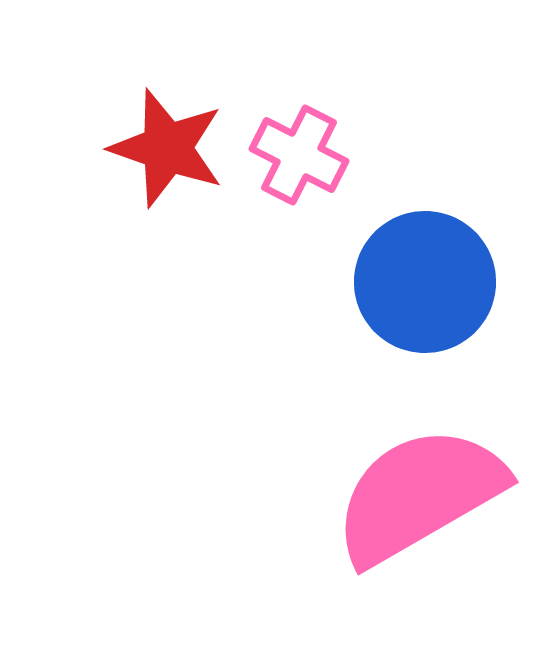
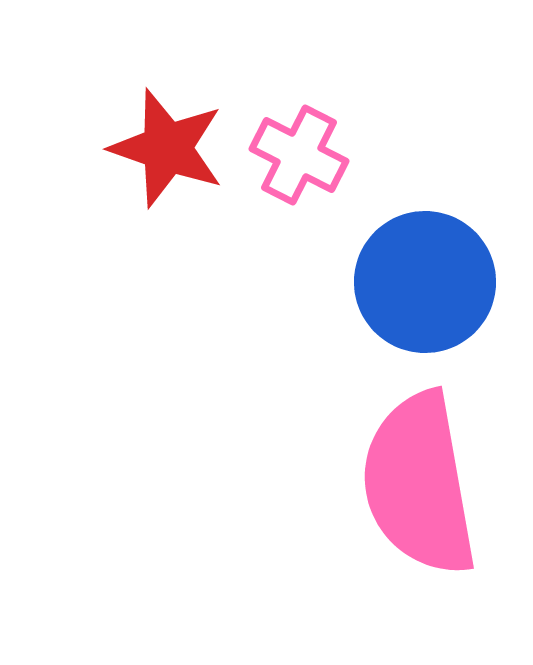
pink semicircle: moved 11 px up; rotated 70 degrees counterclockwise
